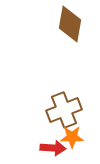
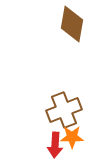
brown diamond: moved 2 px right
red arrow: moved 2 px right, 3 px up; rotated 90 degrees clockwise
